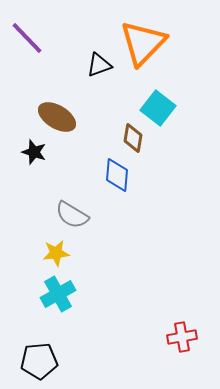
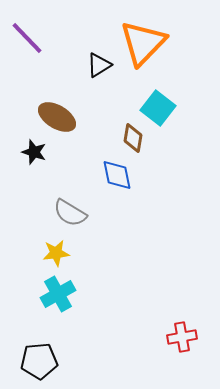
black triangle: rotated 12 degrees counterclockwise
blue diamond: rotated 16 degrees counterclockwise
gray semicircle: moved 2 px left, 2 px up
